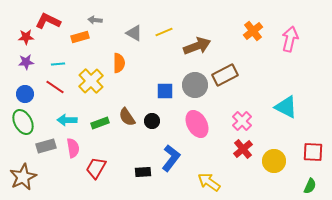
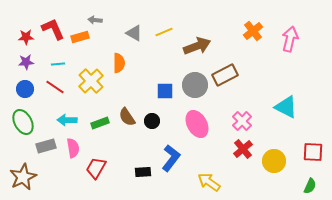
red L-shape: moved 5 px right, 8 px down; rotated 40 degrees clockwise
blue circle: moved 5 px up
